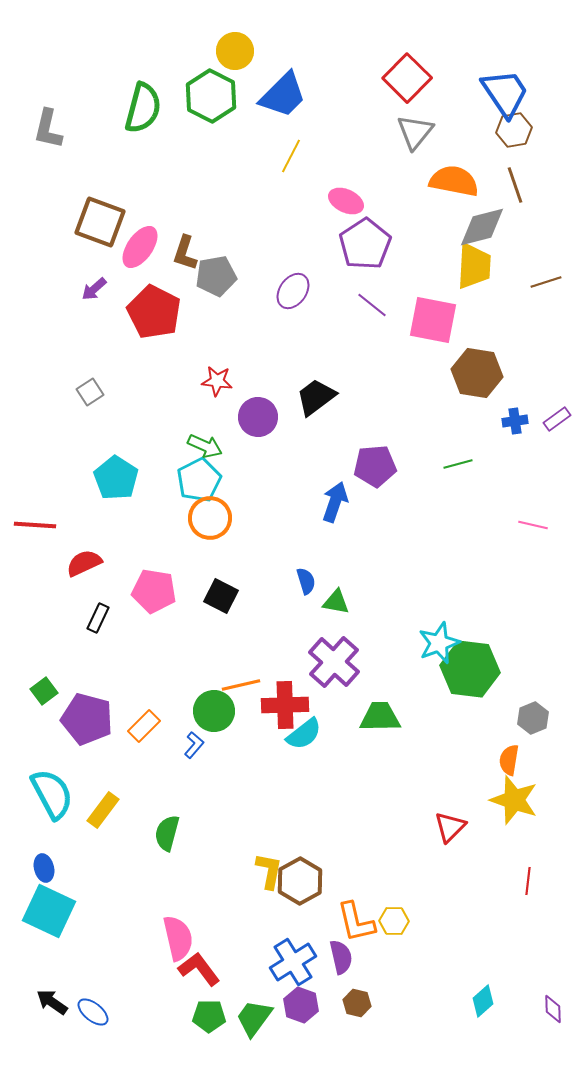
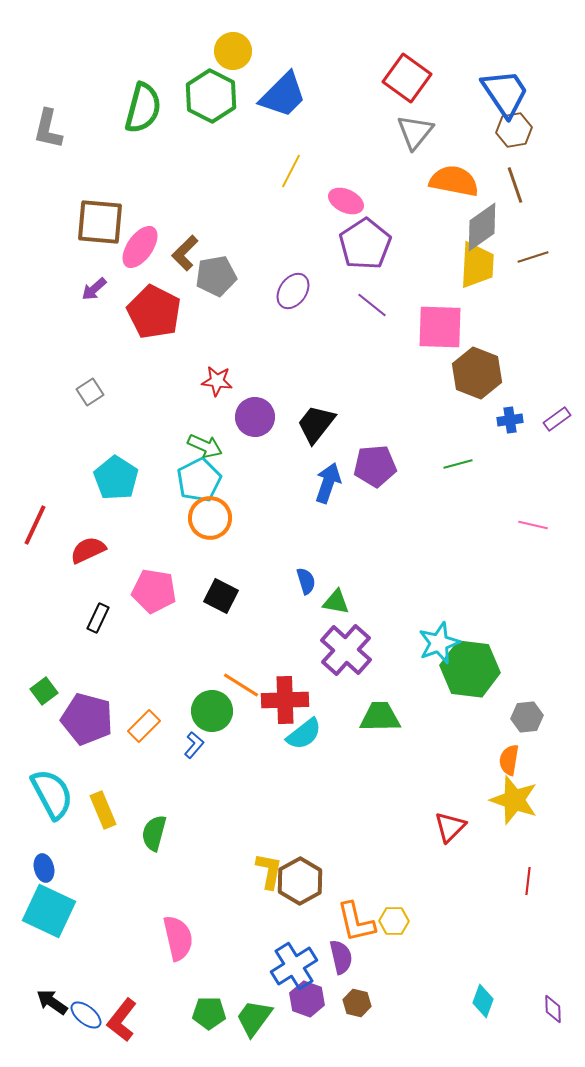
yellow circle at (235, 51): moved 2 px left
red square at (407, 78): rotated 9 degrees counterclockwise
yellow line at (291, 156): moved 15 px down
brown square at (100, 222): rotated 15 degrees counterclockwise
gray diamond at (482, 227): rotated 21 degrees counterclockwise
brown L-shape at (185, 253): rotated 27 degrees clockwise
yellow trapezoid at (474, 266): moved 3 px right, 1 px up
brown line at (546, 282): moved 13 px left, 25 px up
pink square at (433, 320): moved 7 px right, 7 px down; rotated 9 degrees counterclockwise
brown hexagon at (477, 373): rotated 12 degrees clockwise
black trapezoid at (316, 397): moved 27 px down; rotated 15 degrees counterclockwise
purple circle at (258, 417): moved 3 px left
blue cross at (515, 421): moved 5 px left, 1 px up
blue arrow at (335, 502): moved 7 px left, 19 px up
red line at (35, 525): rotated 69 degrees counterclockwise
red semicircle at (84, 563): moved 4 px right, 13 px up
purple cross at (334, 662): moved 12 px right, 12 px up
orange line at (241, 685): rotated 45 degrees clockwise
red cross at (285, 705): moved 5 px up
green circle at (214, 711): moved 2 px left
gray hexagon at (533, 718): moved 6 px left, 1 px up; rotated 16 degrees clockwise
yellow rectangle at (103, 810): rotated 60 degrees counterclockwise
green semicircle at (167, 833): moved 13 px left
blue cross at (293, 962): moved 1 px right, 4 px down
red L-shape at (199, 969): moved 77 px left, 51 px down; rotated 105 degrees counterclockwise
cyan diamond at (483, 1001): rotated 28 degrees counterclockwise
purple hexagon at (301, 1005): moved 6 px right, 6 px up
blue ellipse at (93, 1012): moved 7 px left, 3 px down
green pentagon at (209, 1016): moved 3 px up
